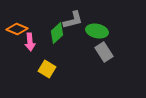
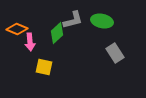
green ellipse: moved 5 px right, 10 px up
gray rectangle: moved 11 px right, 1 px down
yellow square: moved 3 px left, 2 px up; rotated 18 degrees counterclockwise
